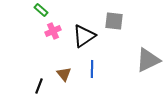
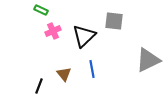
green rectangle: rotated 16 degrees counterclockwise
black triangle: rotated 10 degrees counterclockwise
blue line: rotated 12 degrees counterclockwise
